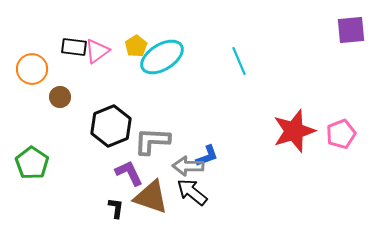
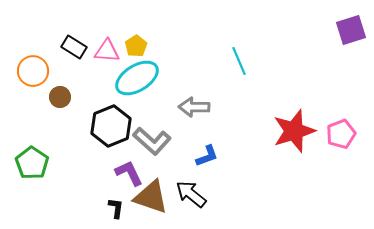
purple square: rotated 12 degrees counterclockwise
black rectangle: rotated 25 degrees clockwise
pink triangle: moved 10 px right; rotated 40 degrees clockwise
cyan ellipse: moved 25 px left, 21 px down
orange circle: moved 1 px right, 2 px down
gray L-shape: rotated 141 degrees counterclockwise
gray arrow: moved 6 px right, 59 px up
black arrow: moved 1 px left, 2 px down
